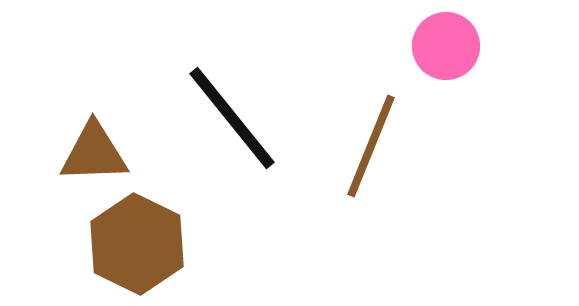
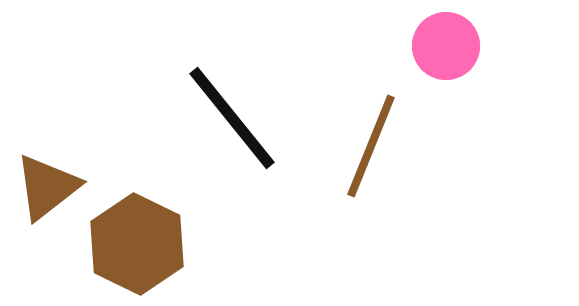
brown triangle: moved 47 px left, 34 px down; rotated 36 degrees counterclockwise
